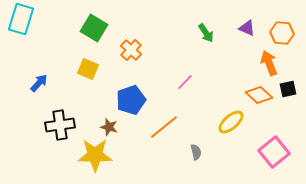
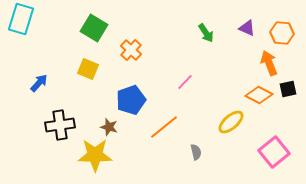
orange diamond: rotated 16 degrees counterclockwise
